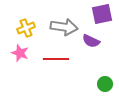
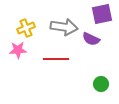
purple semicircle: moved 2 px up
pink star: moved 2 px left, 3 px up; rotated 24 degrees counterclockwise
green circle: moved 4 px left
